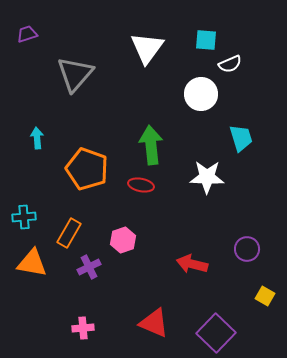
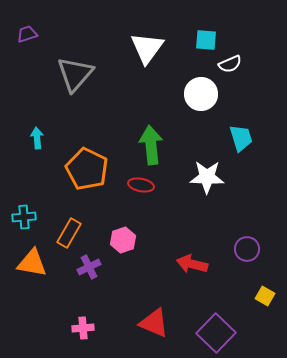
orange pentagon: rotated 6 degrees clockwise
